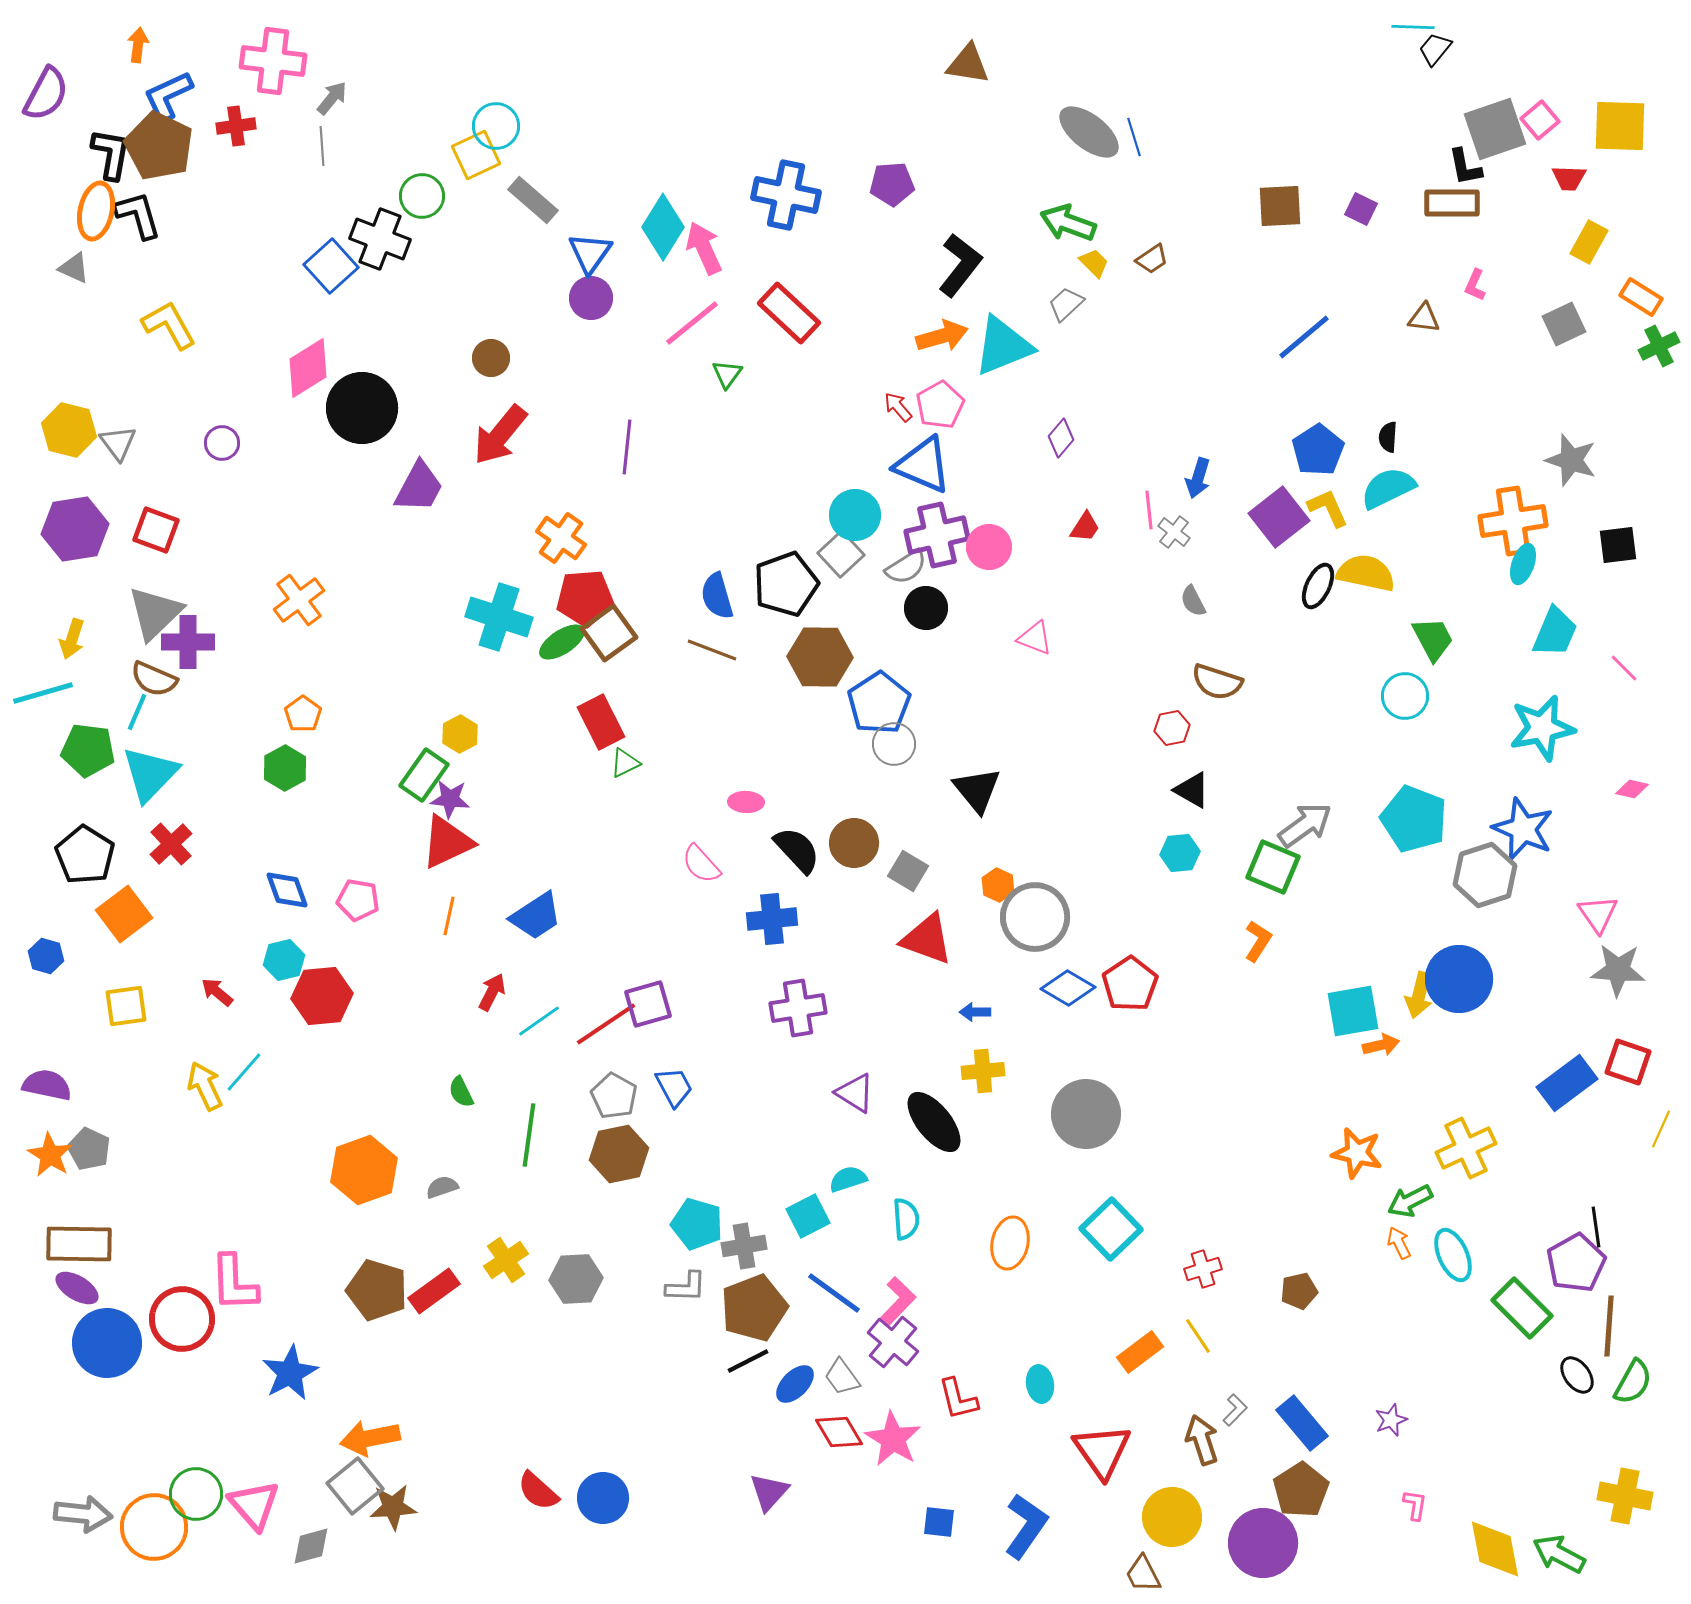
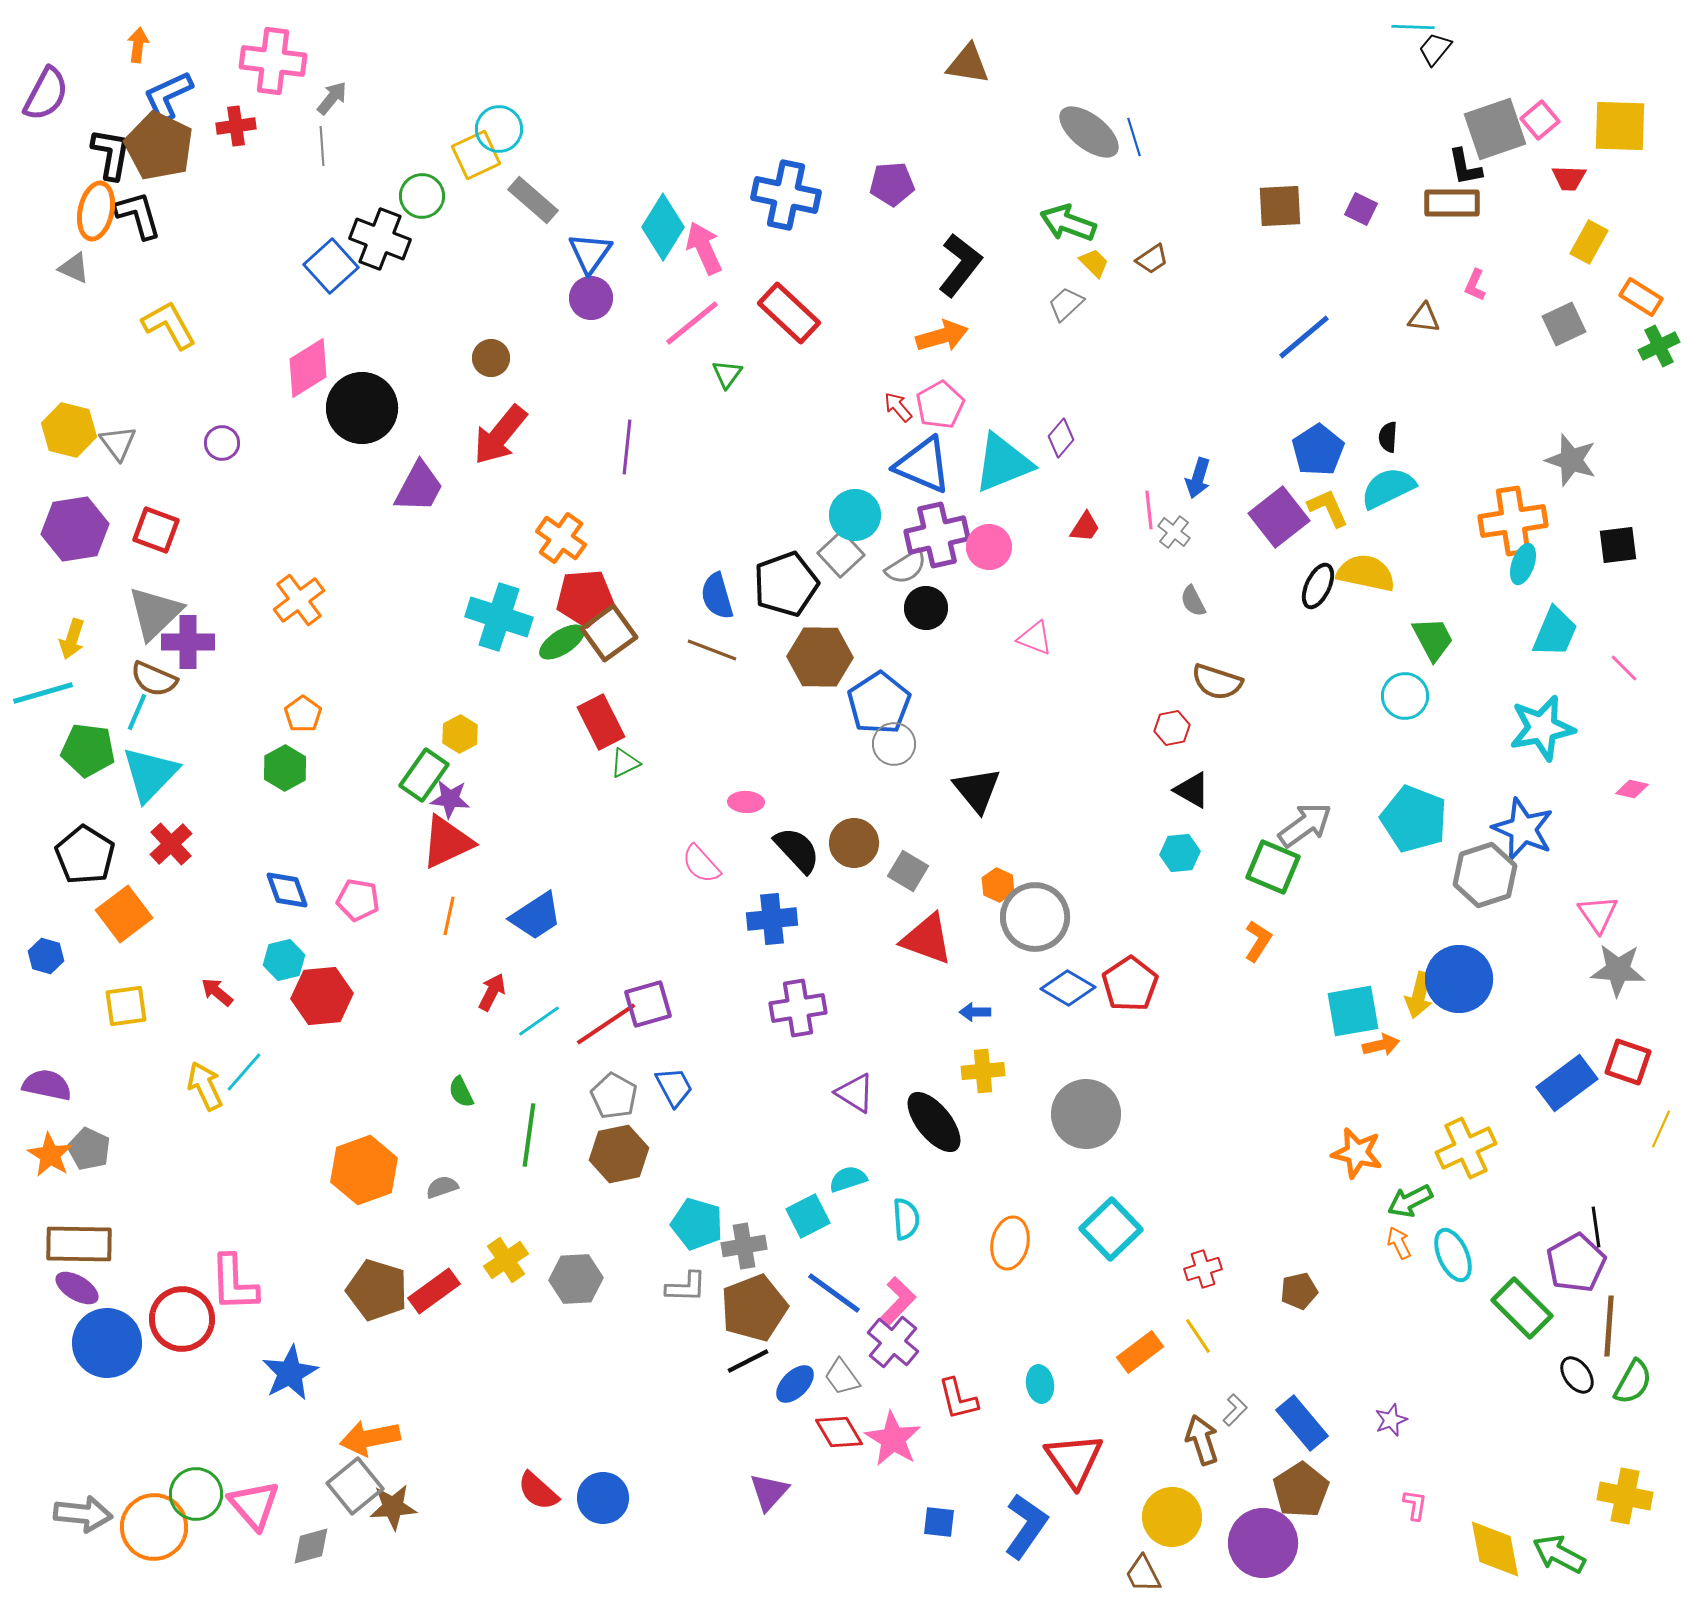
cyan circle at (496, 126): moved 3 px right, 3 px down
cyan triangle at (1003, 346): moved 117 px down
red triangle at (1102, 1451): moved 28 px left, 9 px down
